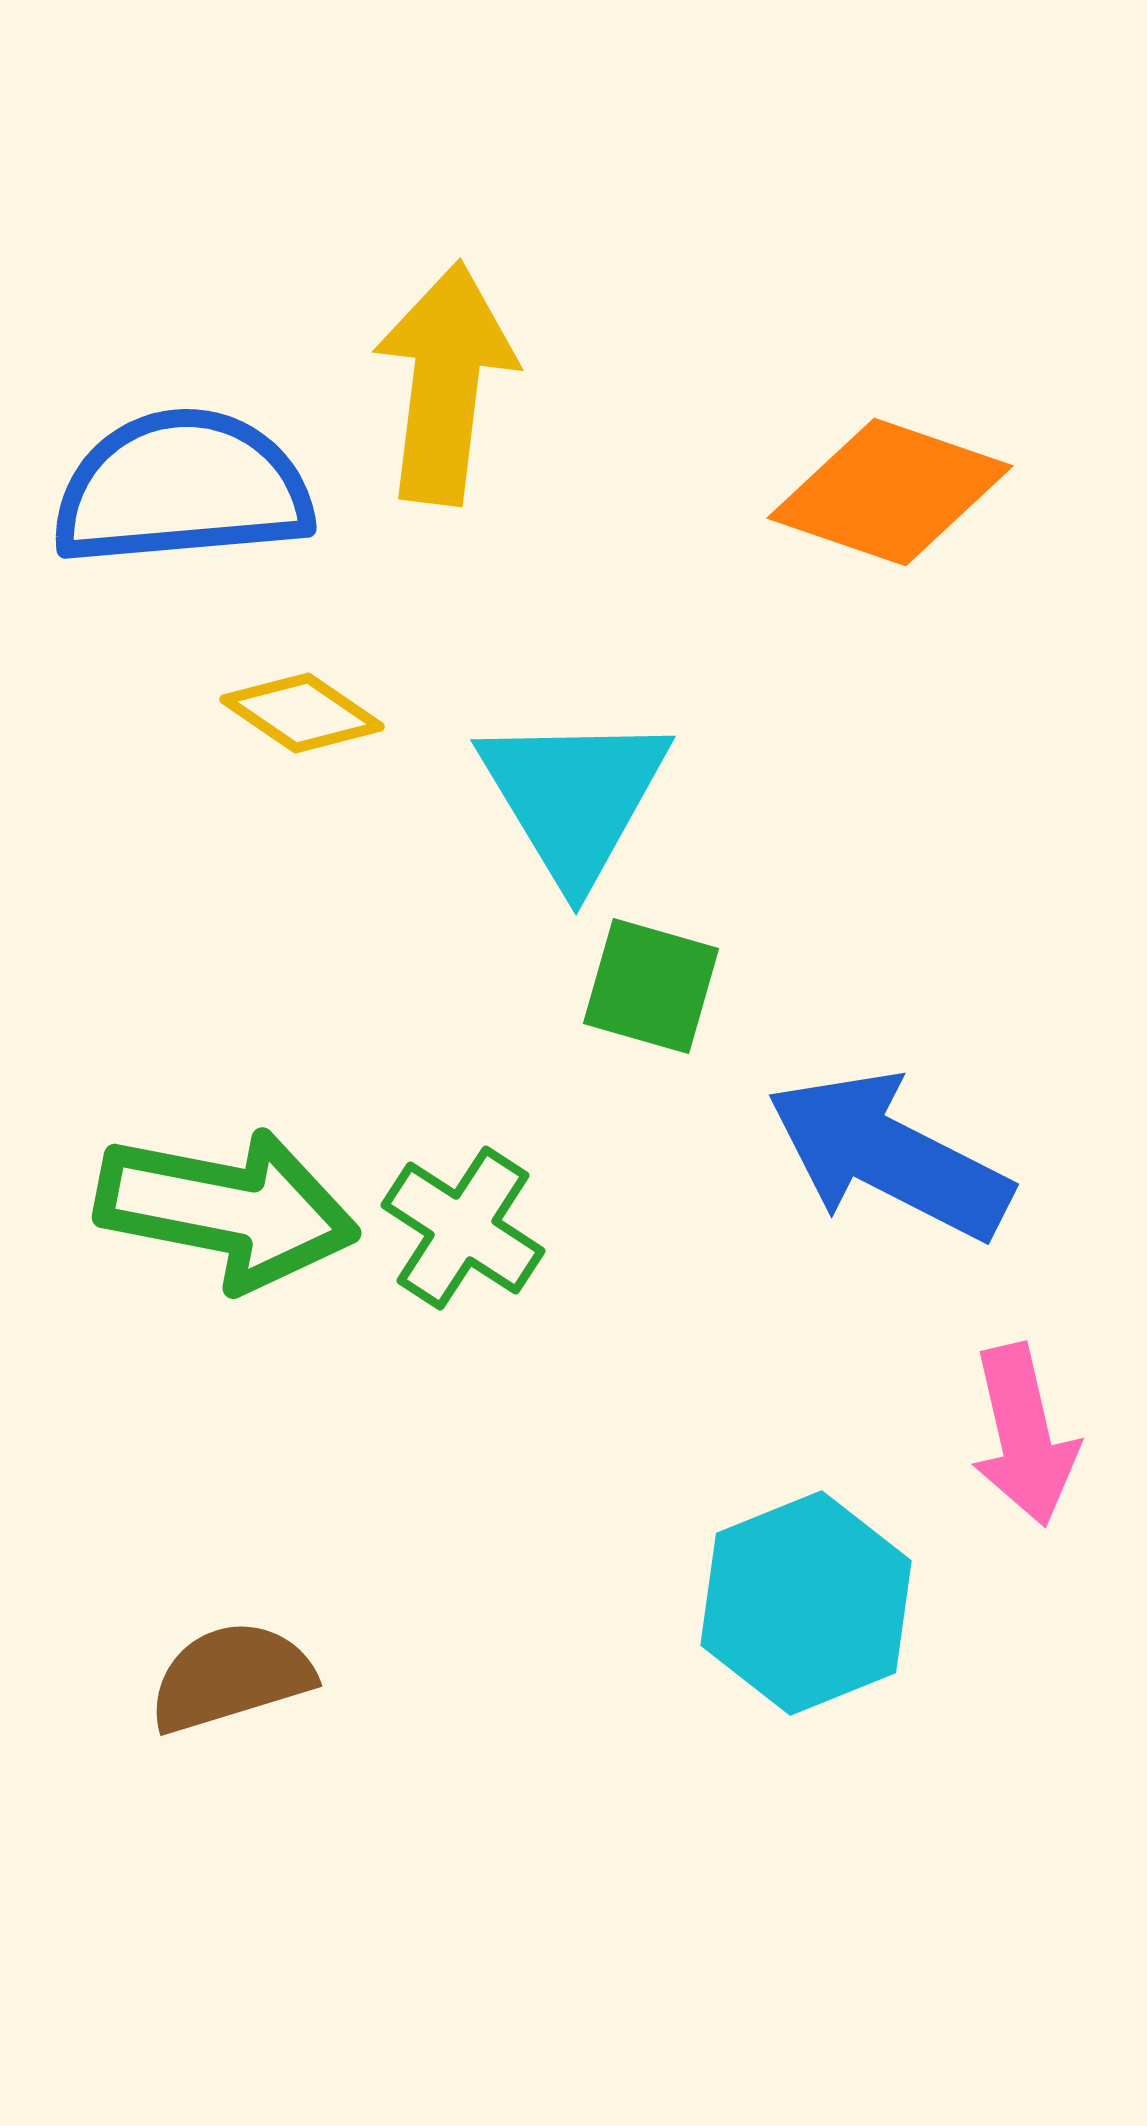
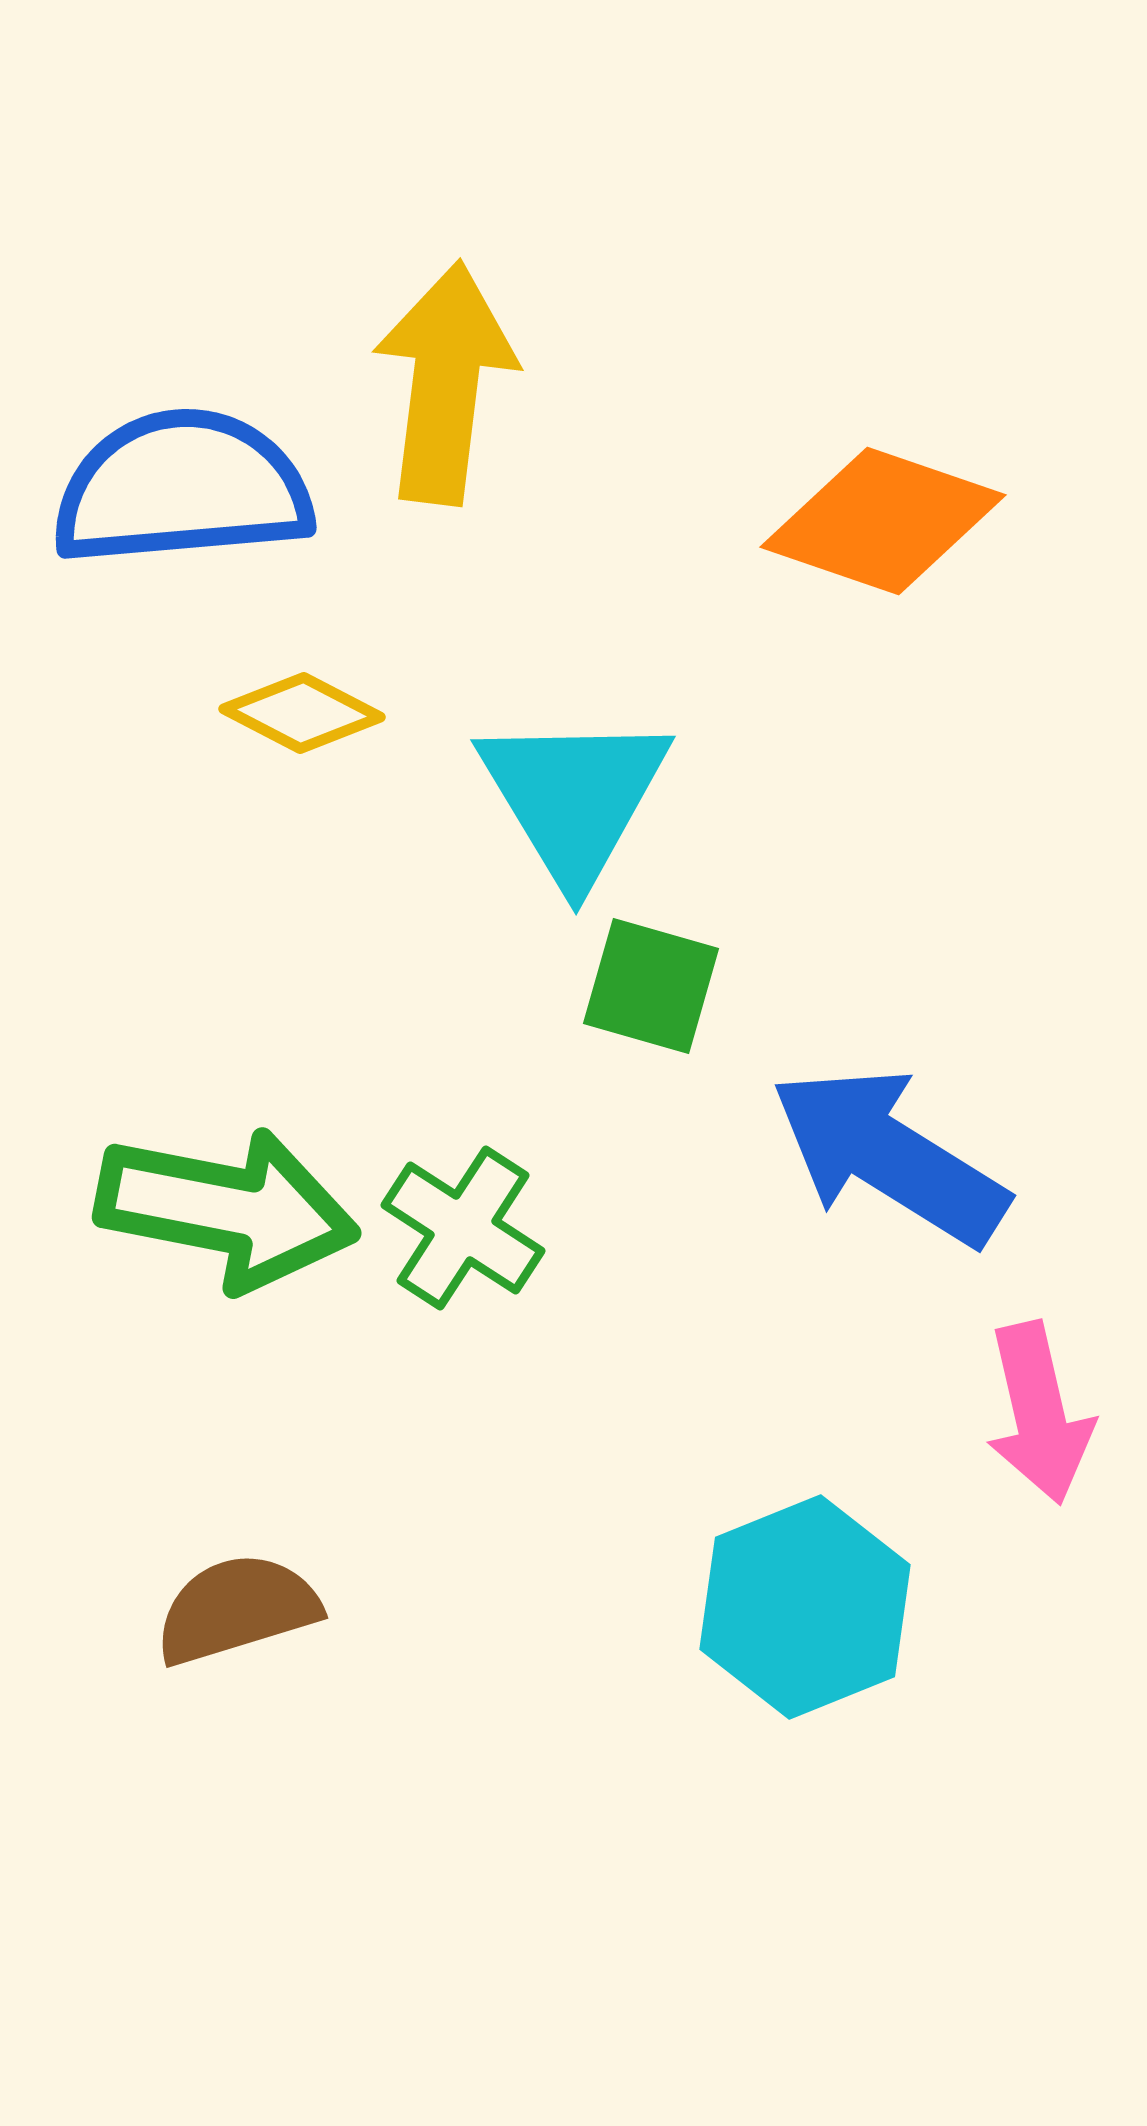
orange diamond: moved 7 px left, 29 px down
yellow diamond: rotated 7 degrees counterclockwise
blue arrow: rotated 5 degrees clockwise
pink arrow: moved 15 px right, 22 px up
cyan hexagon: moved 1 px left, 4 px down
brown semicircle: moved 6 px right, 68 px up
